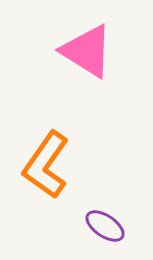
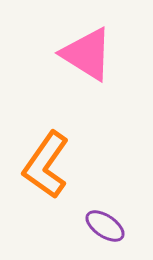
pink triangle: moved 3 px down
